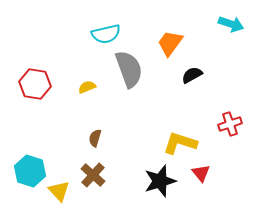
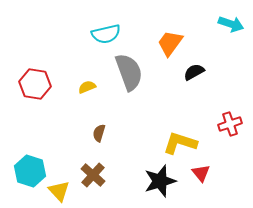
gray semicircle: moved 3 px down
black semicircle: moved 2 px right, 3 px up
brown semicircle: moved 4 px right, 5 px up
